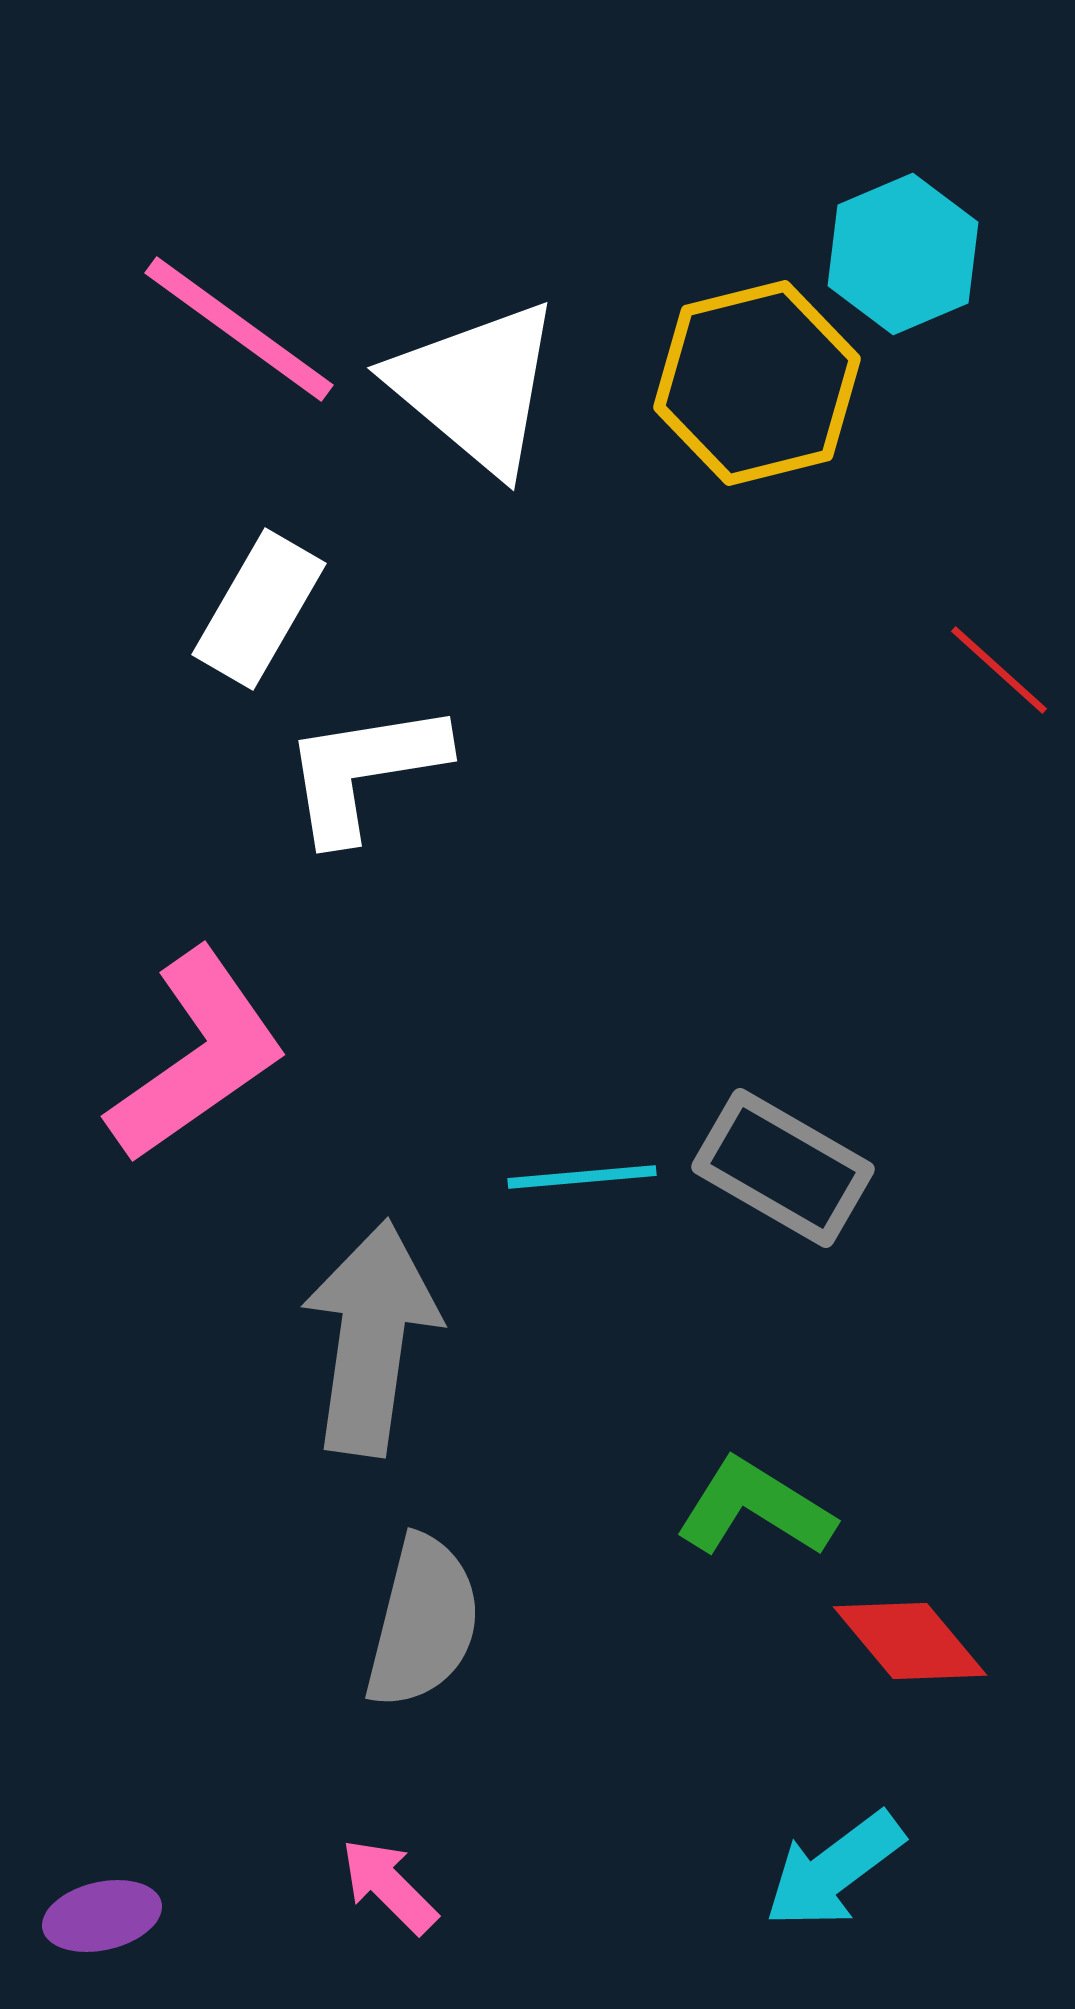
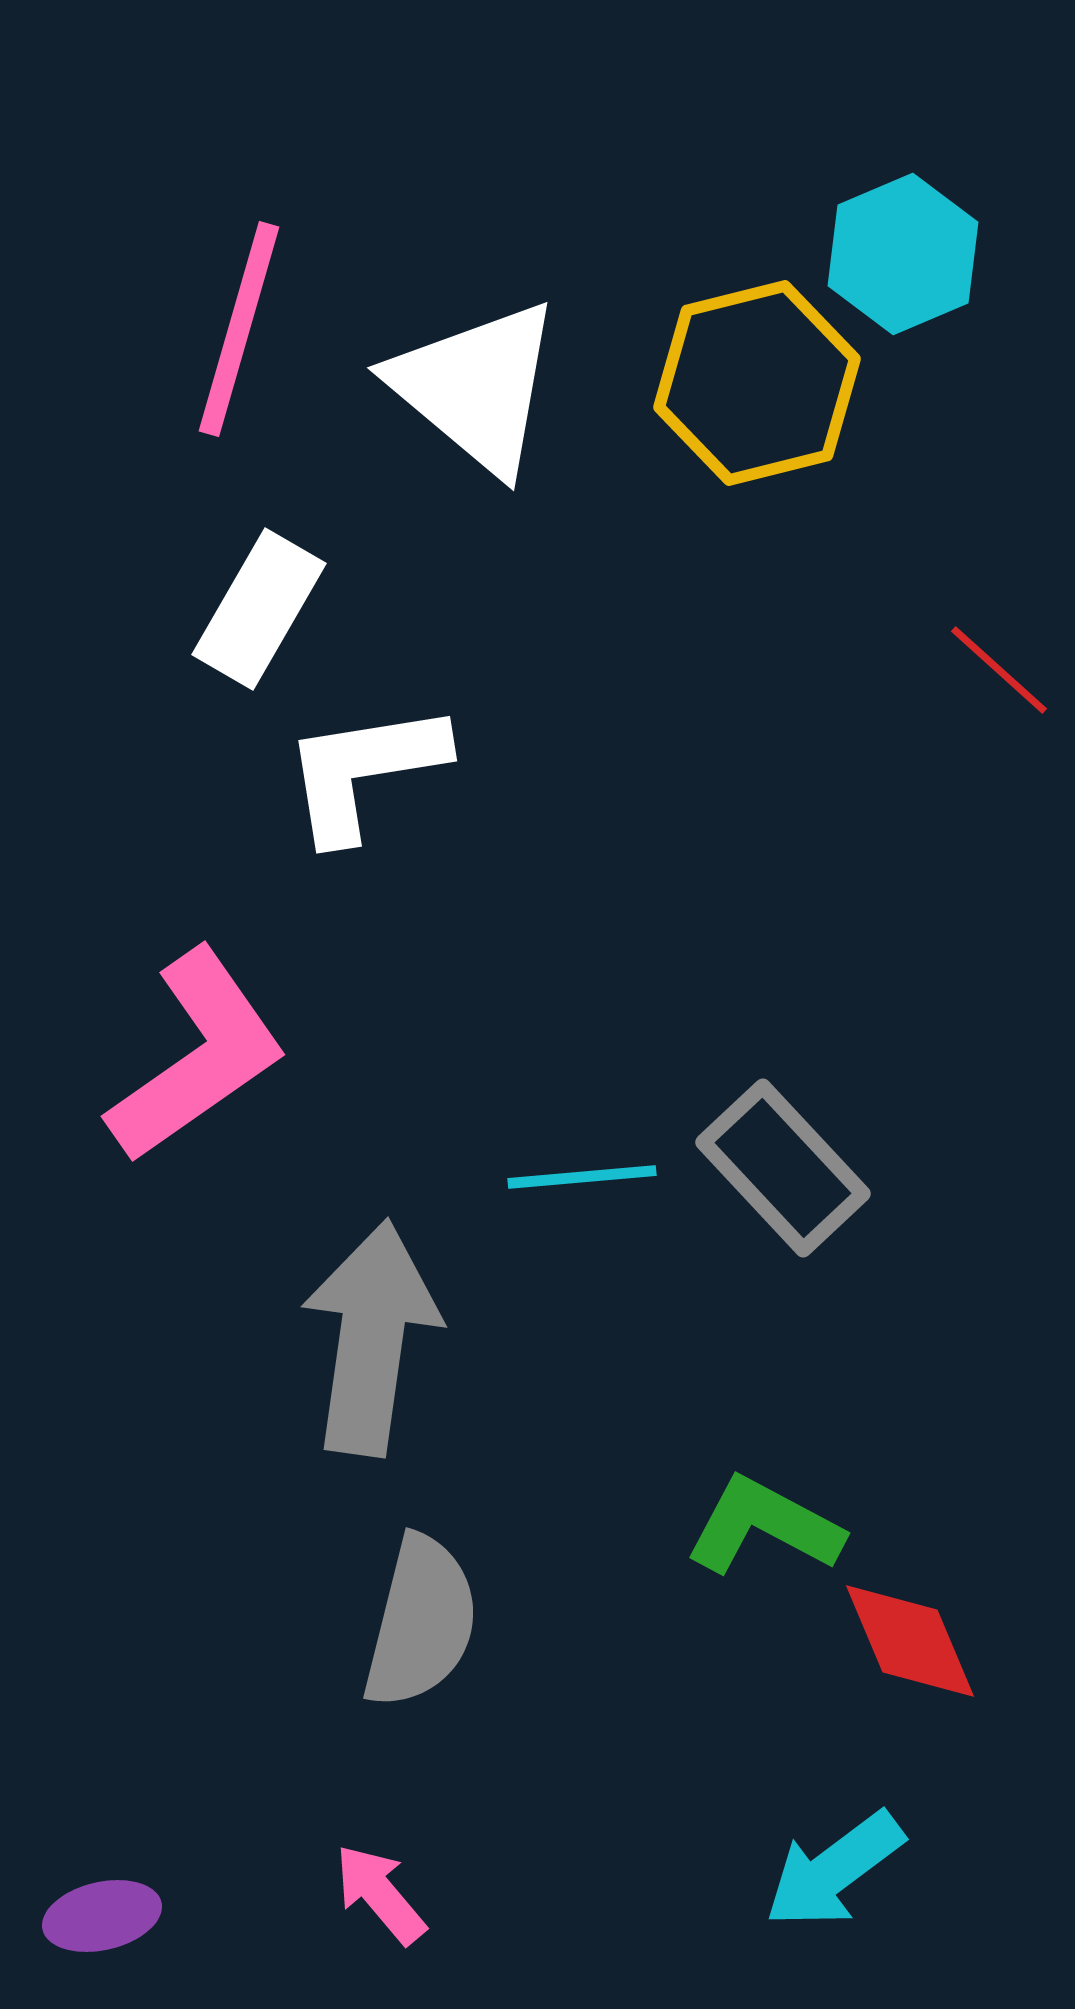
pink line: rotated 70 degrees clockwise
gray rectangle: rotated 17 degrees clockwise
green L-shape: moved 9 px right, 18 px down; rotated 4 degrees counterclockwise
gray semicircle: moved 2 px left
red diamond: rotated 17 degrees clockwise
pink arrow: moved 9 px left, 8 px down; rotated 5 degrees clockwise
